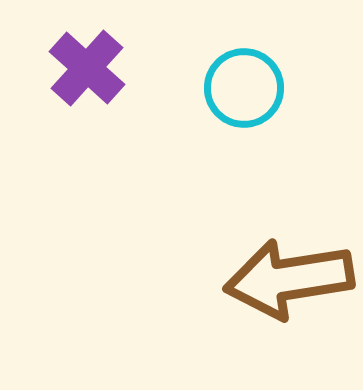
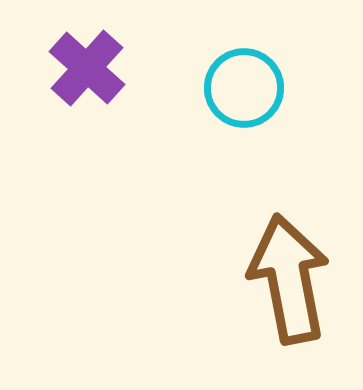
brown arrow: rotated 88 degrees clockwise
